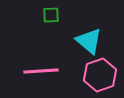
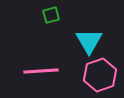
green square: rotated 12 degrees counterclockwise
cyan triangle: rotated 20 degrees clockwise
